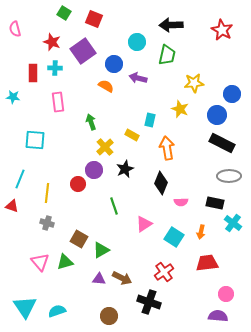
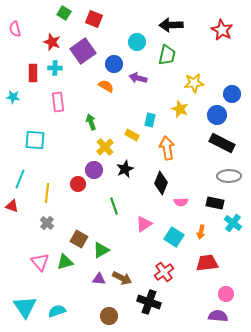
gray cross at (47, 223): rotated 24 degrees clockwise
